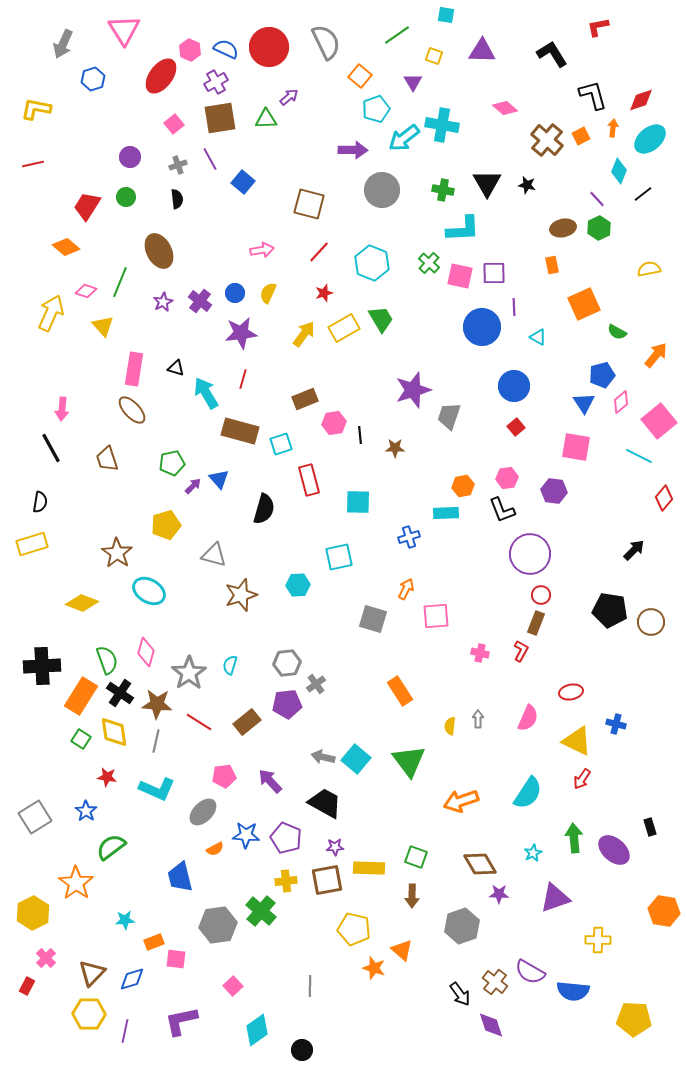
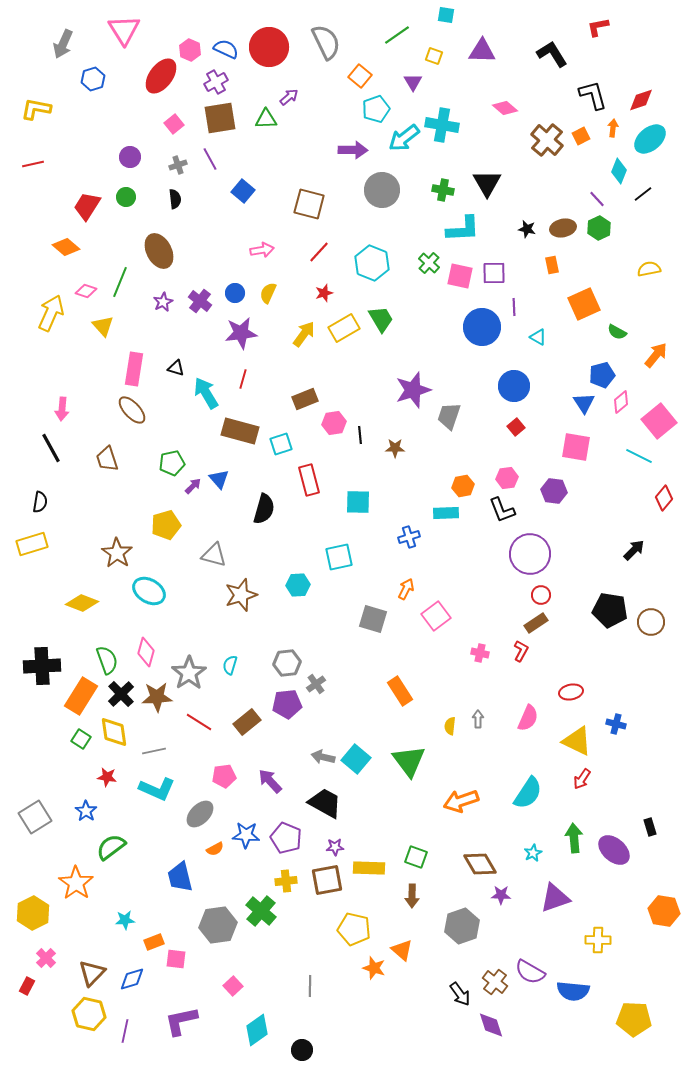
blue square at (243, 182): moved 9 px down
black star at (527, 185): moved 44 px down
black semicircle at (177, 199): moved 2 px left
pink square at (436, 616): rotated 32 degrees counterclockwise
brown rectangle at (536, 623): rotated 35 degrees clockwise
black cross at (120, 693): moved 1 px right, 1 px down; rotated 12 degrees clockwise
brown star at (157, 704): moved 7 px up; rotated 8 degrees counterclockwise
gray line at (156, 741): moved 2 px left, 10 px down; rotated 65 degrees clockwise
gray ellipse at (203, 812): moved 3 px left, 2 px down
purple star at (499, 894): moved 2 px right, 1 px down
yellow hexagon at (89, 1014): rotated 12 degrees clockwise
